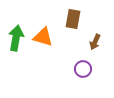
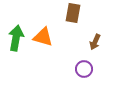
brown rectangle: moved 6 px up
purple circle: moved 1 px right
